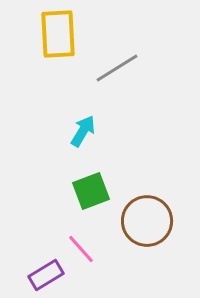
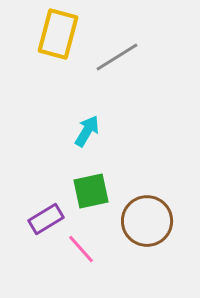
yellow rectangle: rotated 18 degrees clockwise
gray line: moved 11 px up
cyan arrow: moved 4 px right
green square: rotated 9 degrees clockwise
purple rectangle: moved 56 px up
